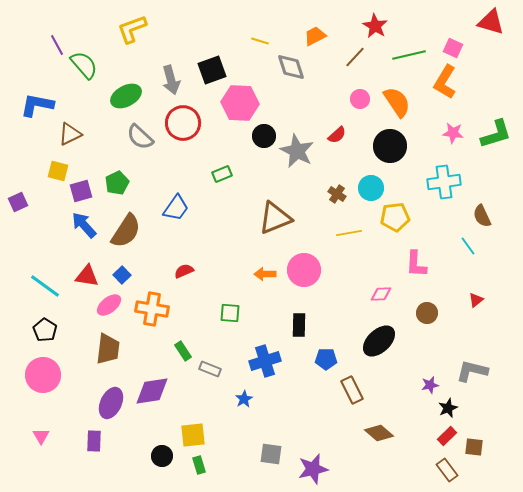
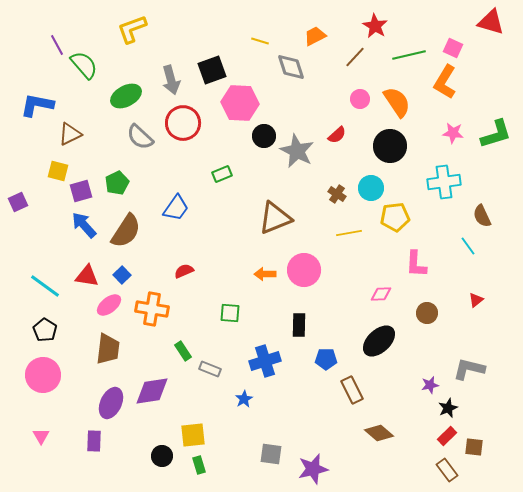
gray L-shape at (472, 371): moved 3 px left, 2 px up
